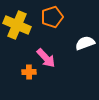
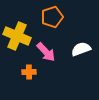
yellow cross: moved 11 px down
white semicircle: moved 4 px left, 6 px down
pink arrow: moved 6 px up
